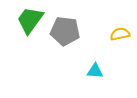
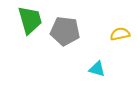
green trapezoid: rotated 128 degrees clockwise
cyan triangle: moved 2 px right, 2 px up; rotated 12 degrees clockwise
